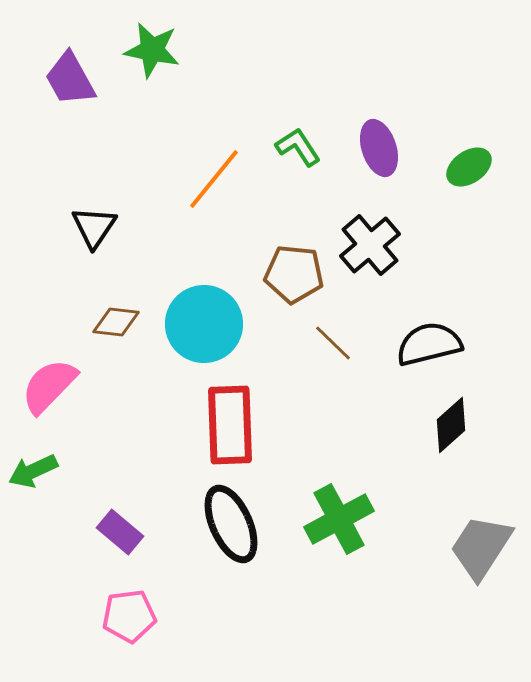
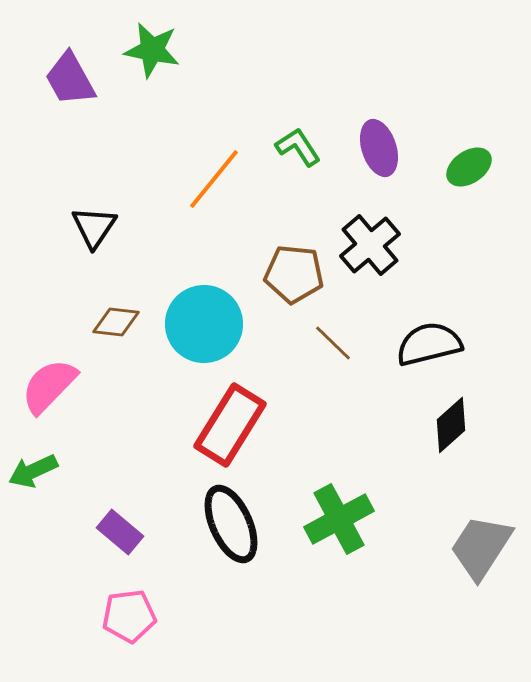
red rectangle: rotated 34 degrees clockwise
